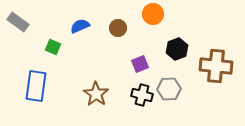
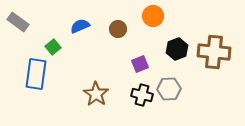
orange circle: moved 2 px down
brown circle: moved 1 px down
green square: rotated 28 degrees clockwise
brown cross: moved 2 px left, 14 px up
blue rectangle: moved 12 px up
